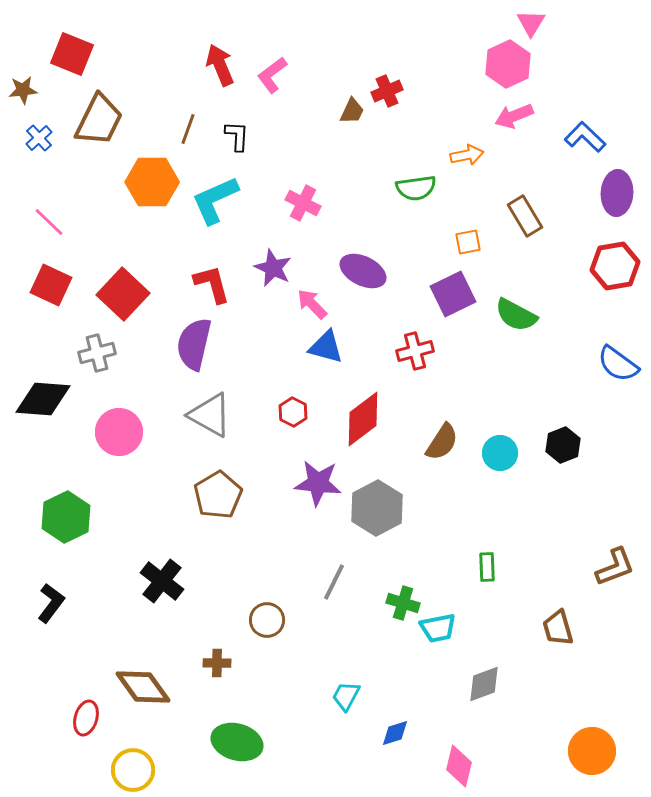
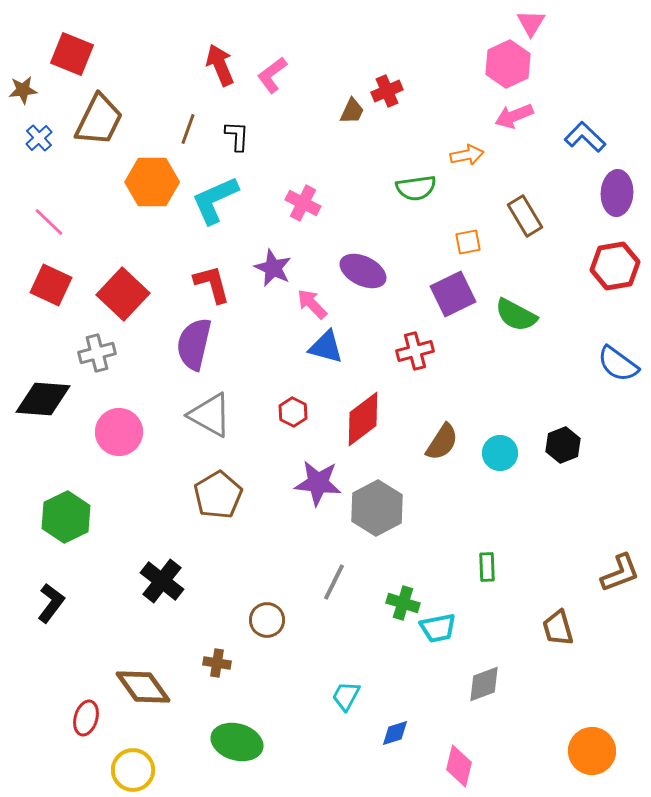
brown L-shape at (615, 567): moved 5 px right, 6 px down
brown cross at (217, 663): rotated 8 degrees clockwise
